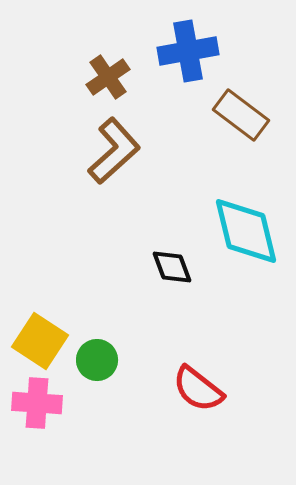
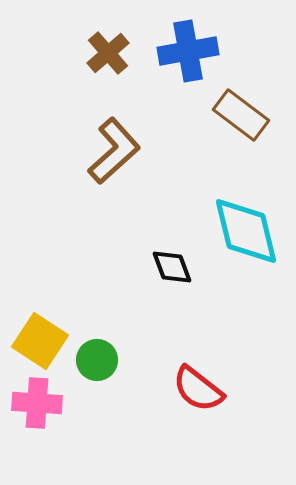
brown cross: moved 24 px up; rotated 6 degrees counterclockwise
